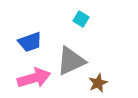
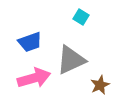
cyan square: moved 2 px up
gray triangle: moved 1 px up
brown star: moved 2 px right, 2 px down
